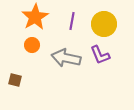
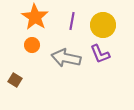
orange star: rotated 8 degrees counterclockwise
yellow circle: moved 1 px left, 1 px down
purple L-shape: moved 1 px up
brown square: rotated 16 degrees clockwise
